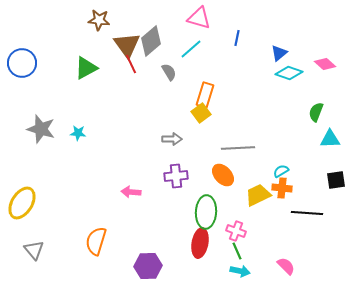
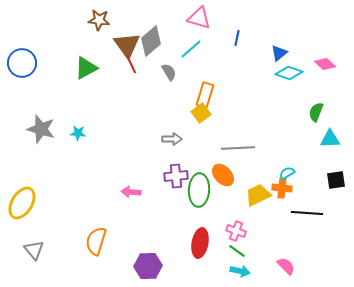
cyan semicircle: moved 6 px right, 2 px down
green ellipse: moved 7 px left, 22 px up
green line: rotated 30 degrees counterclockwise
